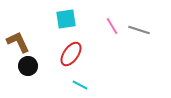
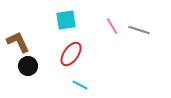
cyan square: moved 1 px down
